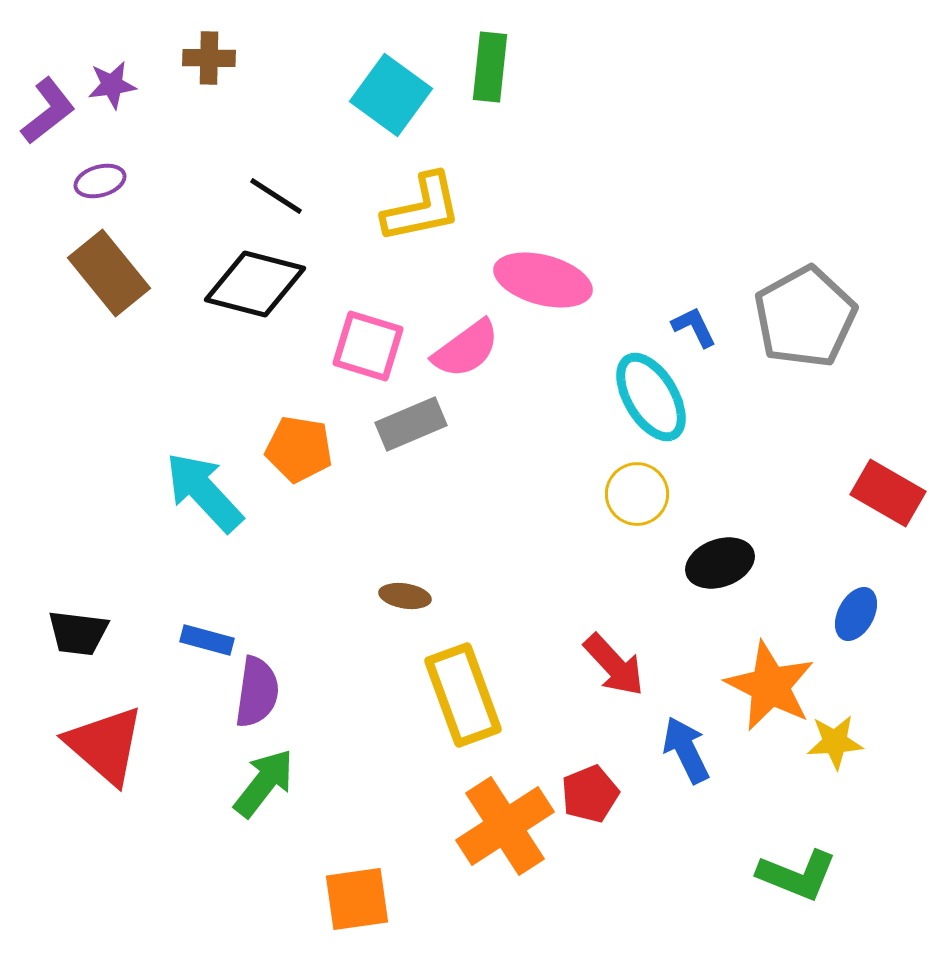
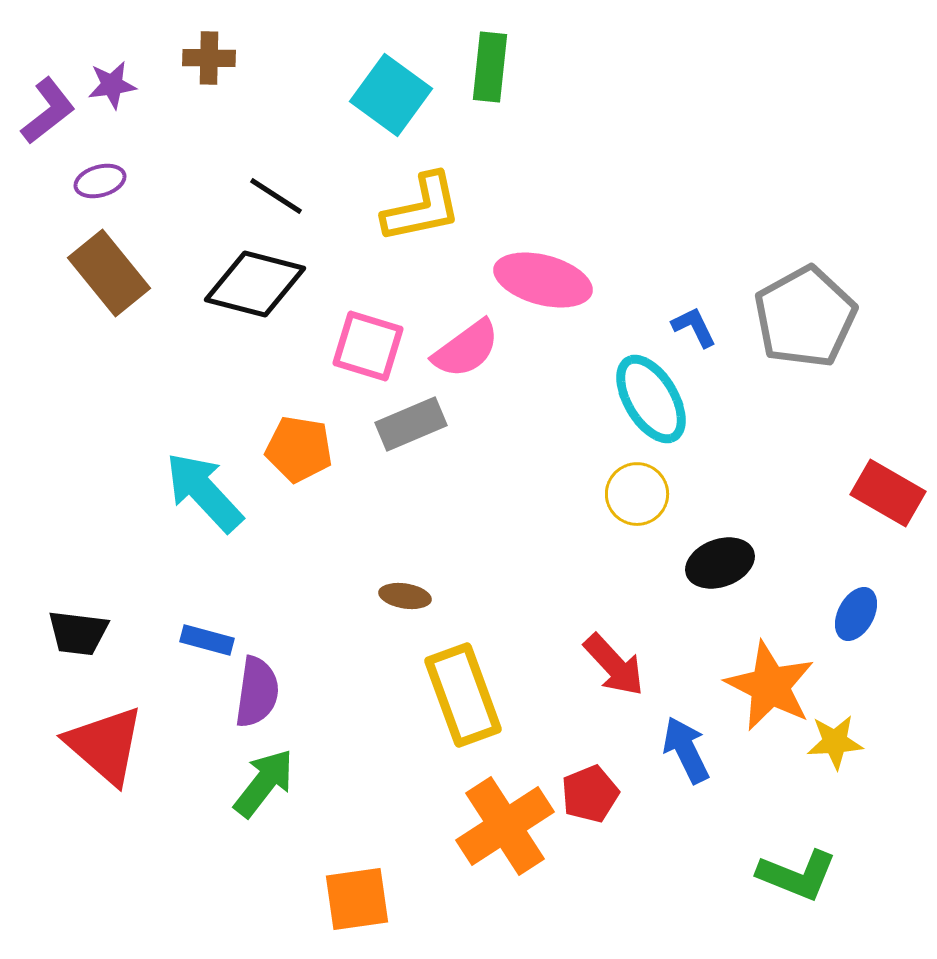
cyan ellipse: moved 2 px down
